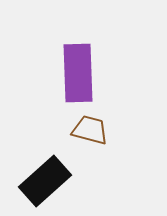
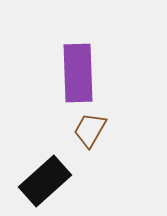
brown trapezoid: rotated 75 degrees counterclockwise
